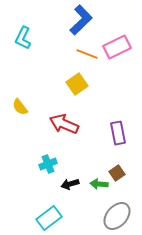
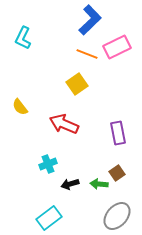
blue L-shape: moved 9 px right
